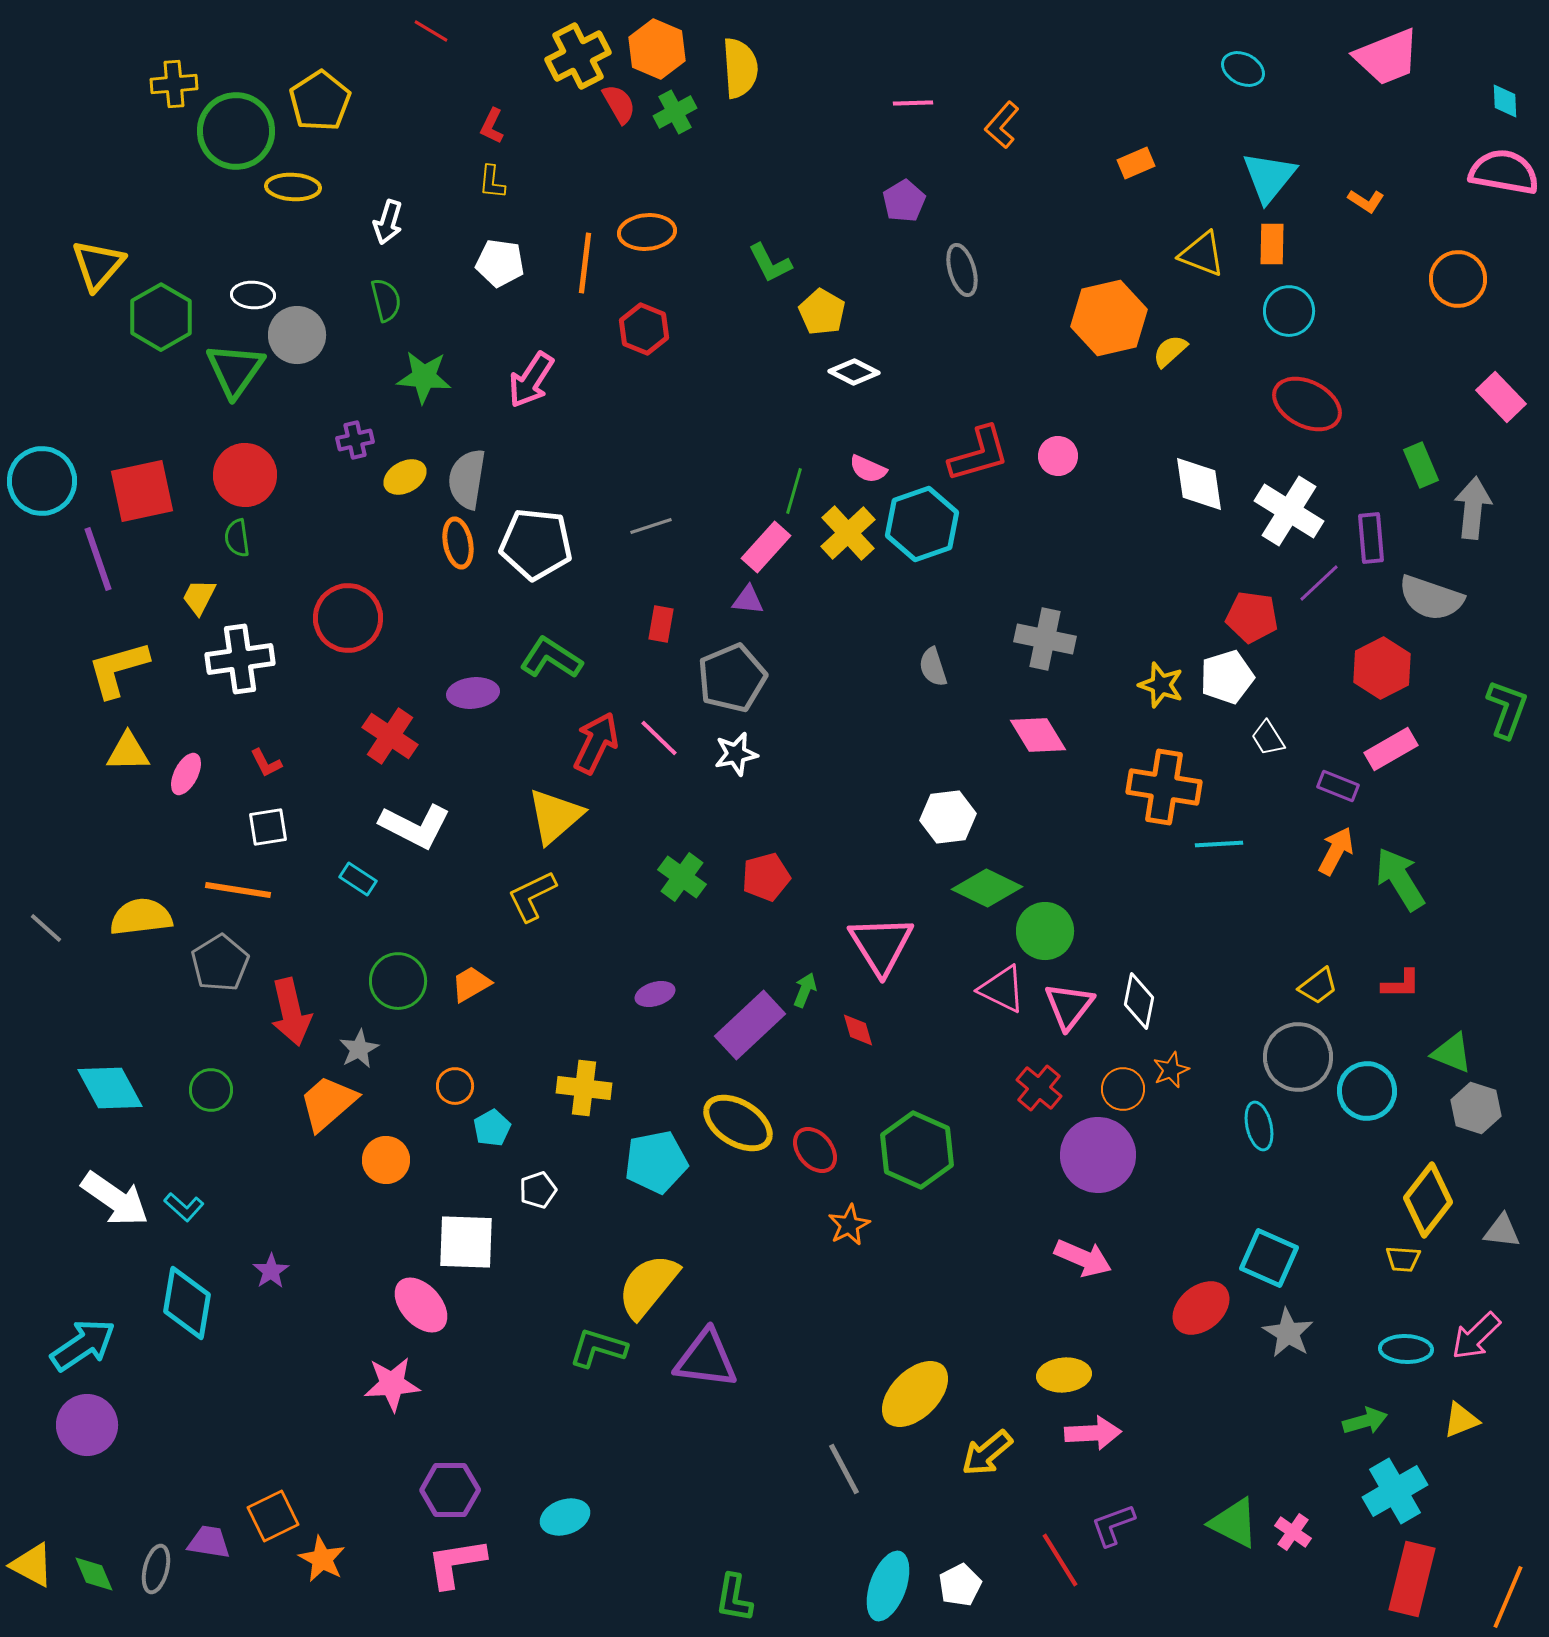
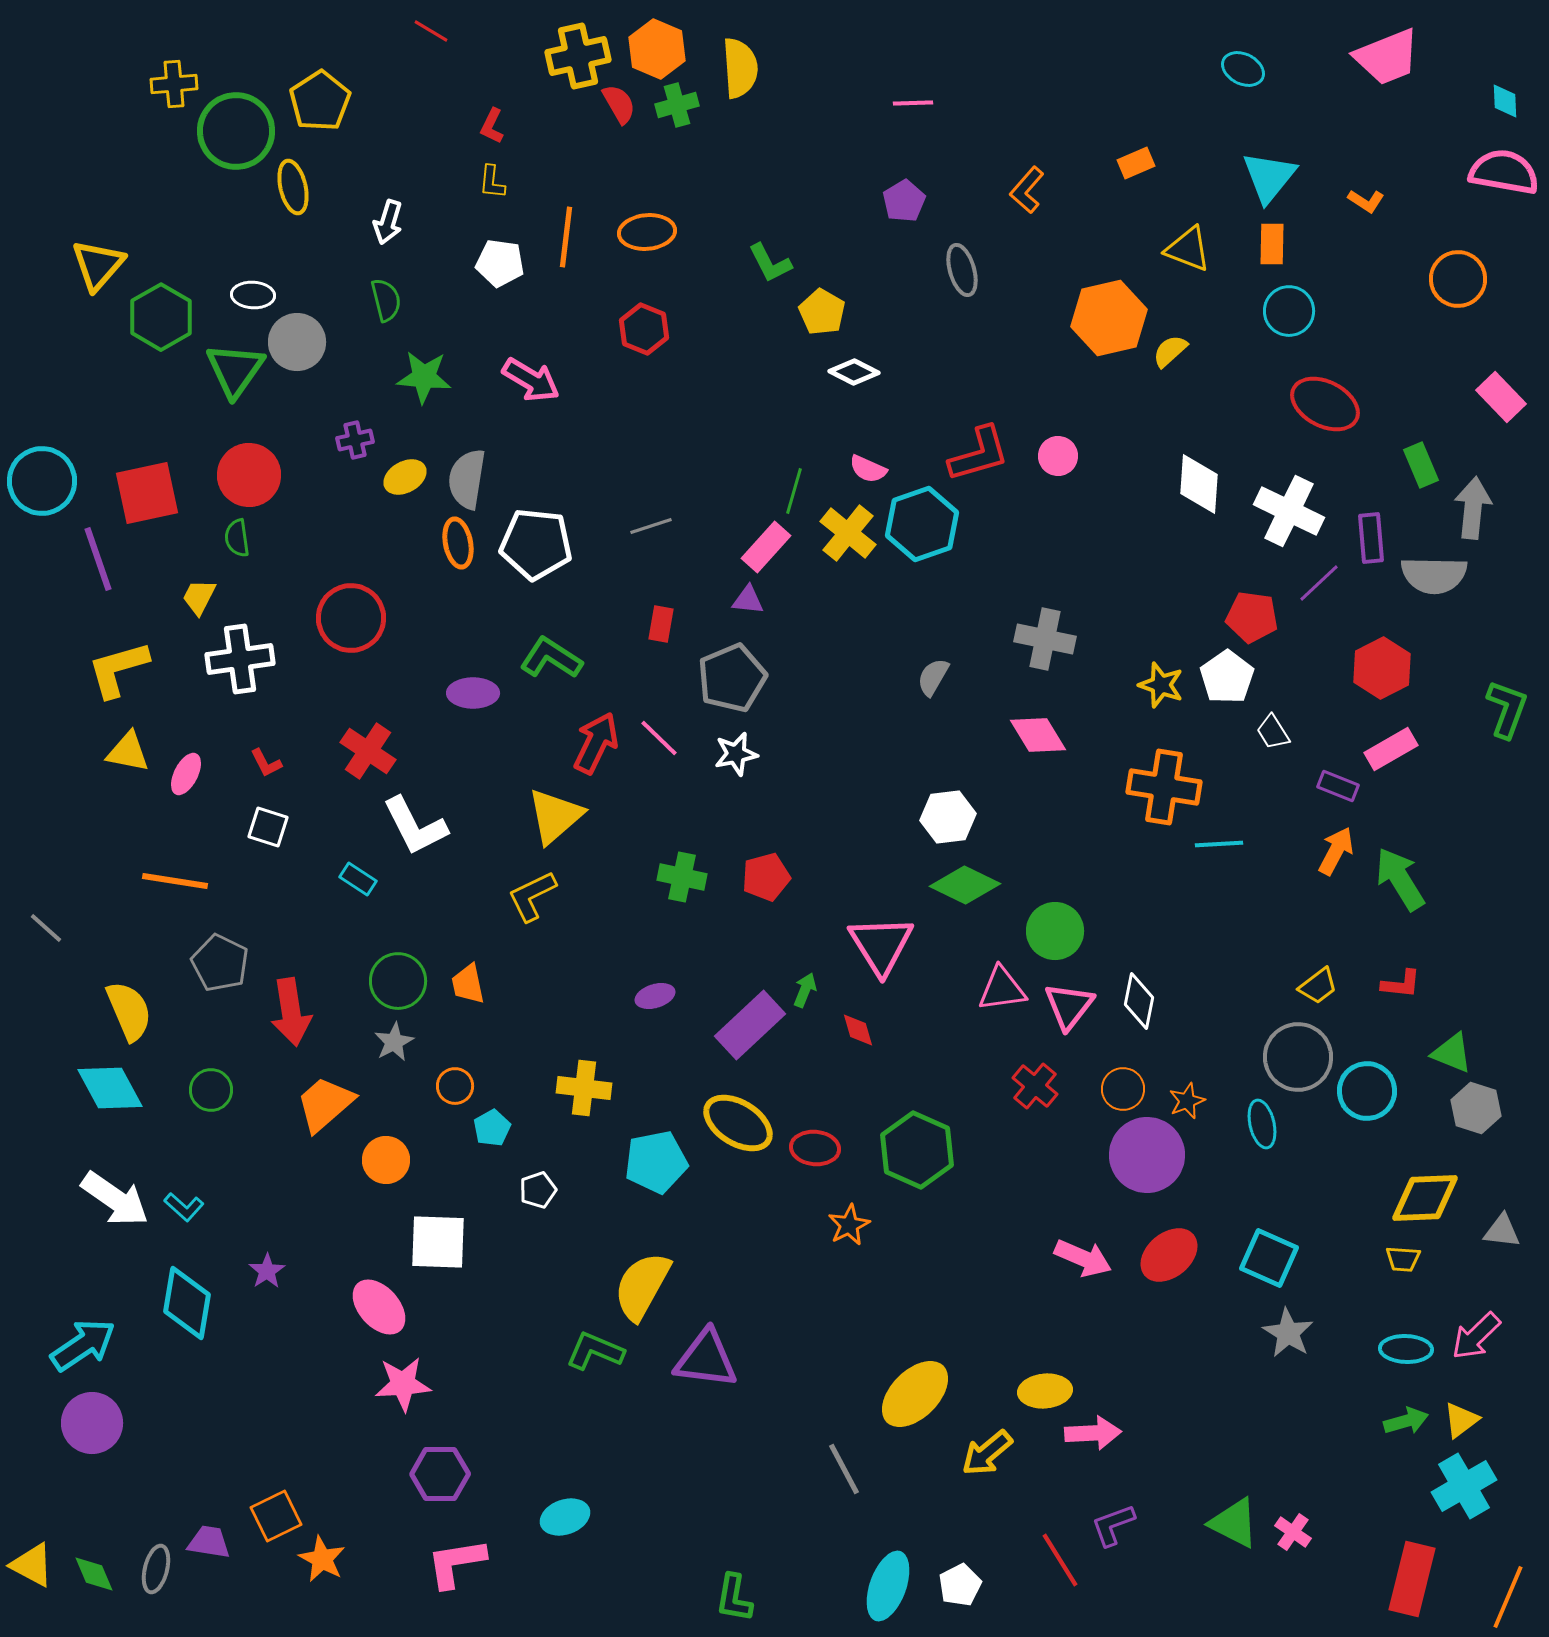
yellow cross at (578, 56): rotated 14 degrees clockwise
green cross at (675, 112): moved 2 px right, 7 px up; rotated 12 degrees clockwise
orange L-shape at (1002, 125): moved 25 px right, 65 px down
yellow ellipse at (293, 187): rotated 74 degrees clockwise
yellow triangle at (1202, 254): moved 14 px left, 5 px up
orange line at (585, 263): moved 19 px left, 26 px up
gray circle at (297, 335): moved 7 px down
pink arrow at (531, 380): rotated 92 degrees counterclockwise
red ellipse at (1307, 404): moved 18 px right
red circle at (245, 475): moved 4 px right
white diamond at (1199, 484): rotated 12 degrees clockwise
red square at (142, 491): moved 5 px right, 2 px down
white cross at (1289, 511): rotated 6 degrees counterclockwise
yellow cross at (848, 533): rotated 8 degrees counterclockwise
gray semicircle at (1431, 598): moved 3 px right, 23 px up; rotated 18 degrees counterclockwise
red circle at (348, 618): moved 3 px right
gray semicircle at (933, 667): moved 10 px down; rotated 48 degrees clockwise
white pentagon at (1227, 677): rotated 18 degrees counterclockwise
purple ellipse at (473, 693): rotated 6 degrees clockwise
red cross at (390, 736): moved 22 px left, 15 px down
white trapezoid at (1268, 738): moved 5 px right, 6 px up
yellow triangle at (128, 752): rotated 12 degrees clockwise
white L-shape at (415, 826): rotated 36 degrees clockwise
white square at (268, 827): rotated 27 degrees clockwise
green cross at (682, 877): rotated 24 degrees counterclockwise
green diamond at (987, 888): moved 22 px left, 3 px up
orange line at (238, 890): moved 63 px left, 9 px up
yellow semicircle at (141, 917): moved 12 px left, 94 px down; rotated 74 degrees clockwise
green circle at (1045, 931): moved 10 px right
gray pentagon at (220, 963): rotated 14 degrees counterclockwise
orange trapezoid at (471, 984): moved 3 px left; rotated 72 degrees counterclockwise
red L-shape at (1401, 984): rotated 6 degrees clockwise
pink triangle at (1002, 989): rotated 34 degrees counterclockwise
purple ellipse at (655, 994): moved 2 px down
red arrow at (291, 1012): rotated 4 degrees clockwise
gray star at (359, 1049): moved 35 px right, 7 px up
orange star at (1171, 1070): moved 16 px right, 31 px down
red cross at (1039, 1088): moved 4 px left, 2 px up
orange trapezoid at (328, 1103): moved 3 px left, 1 px down
cyan ellipse at (1259, 1126): moved 3 px right, 2 px up
red ellipse at (815, 1150): moved 2 px up; rotated 45 degrees counterclockwise
purple circle at (1098, 1155): moved 49 px right
yellow diamond at (1428, 1200): moved 3 px left, 2 px up; rotated 50 degrees clockwise
white square at (466, 1242): moved 28 px left
purple star at (271, 1271): moved 4 px left
yellow semicircle at (648, 1286): moved 6 px left; rotated 10 degrees counterclockwise
pink ellipse at (421, 1305): moved 42 px left, 2 px down
red ellipse at (1201, 1308): moved 32 px left, 53 px up
green L-shape at (598, 1348): moved 3 px left, 3 px down; rotated 6 degrees clockwise
yellow ellipse at (1064, 1375): moved 19 px left, 16 px down
pink star at (392, 1384): moved 11 px right
yellow triangle at (1461, 1420): rotated 15 degrees counterclockwise
green arrow at (1365, 1421): moved 41 px right
purple circle at (87, 1425): moved 5 px right, 2 px up
purple hexagon at (450, 1490): moved 10 px left, 16 px up
cyan cross at (1395, 1491): moved 69 px right, 5 px up
orange square at (273, 1516): moved 3 px right
